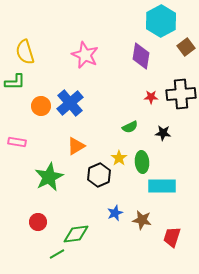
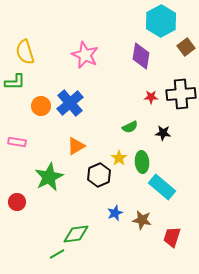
cyan rectangle: moved 1 px down; rotated 40 degrees clockwise
red circle: moved 21 px left, 20 px up
